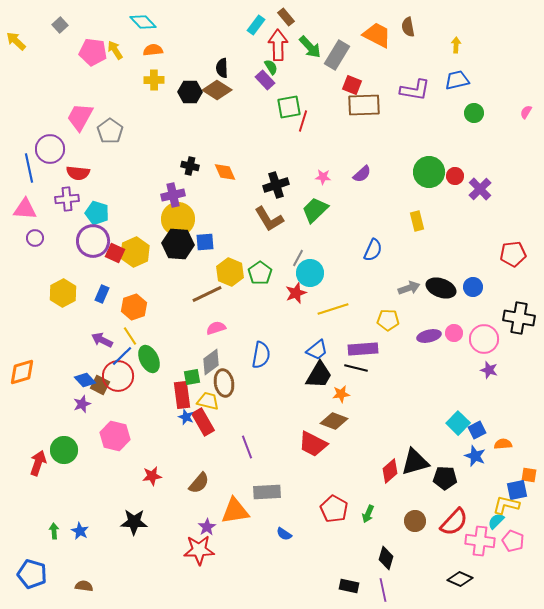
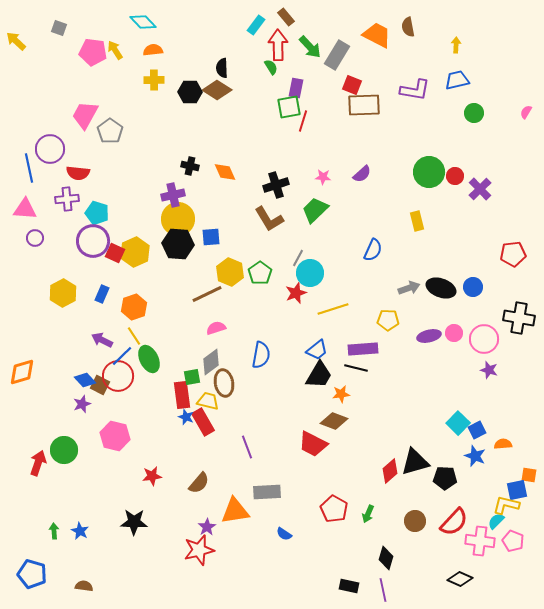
gray square at (60, 25): moved 1 px left, 3 px down; rotated 28 degrees counterclockwise
purple rectangle at (265, 80): moved 31 px right, 8 px down; rotated 54 degrees clockwise
pink trapezoid at (80, 117): moved 5 px right, 2 px up
blue square at (205, 242): moved 6 px right, 5 px up
yellow line at (130, 336): moved 4 px right
red star at (199, 550): rotated 12 degrees counterclockwise
